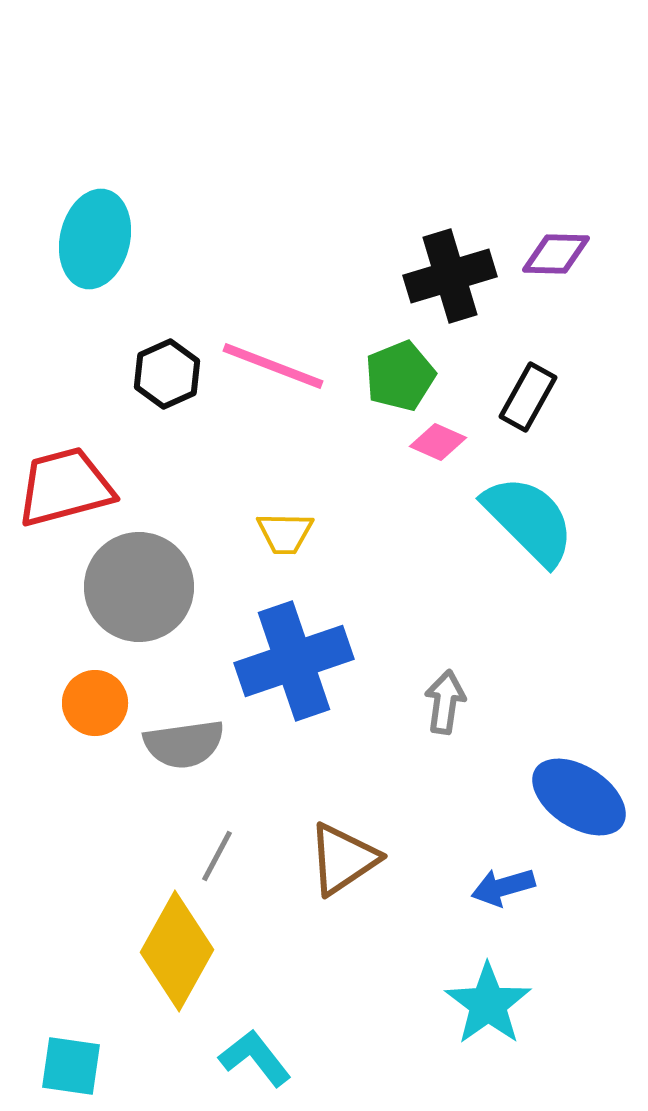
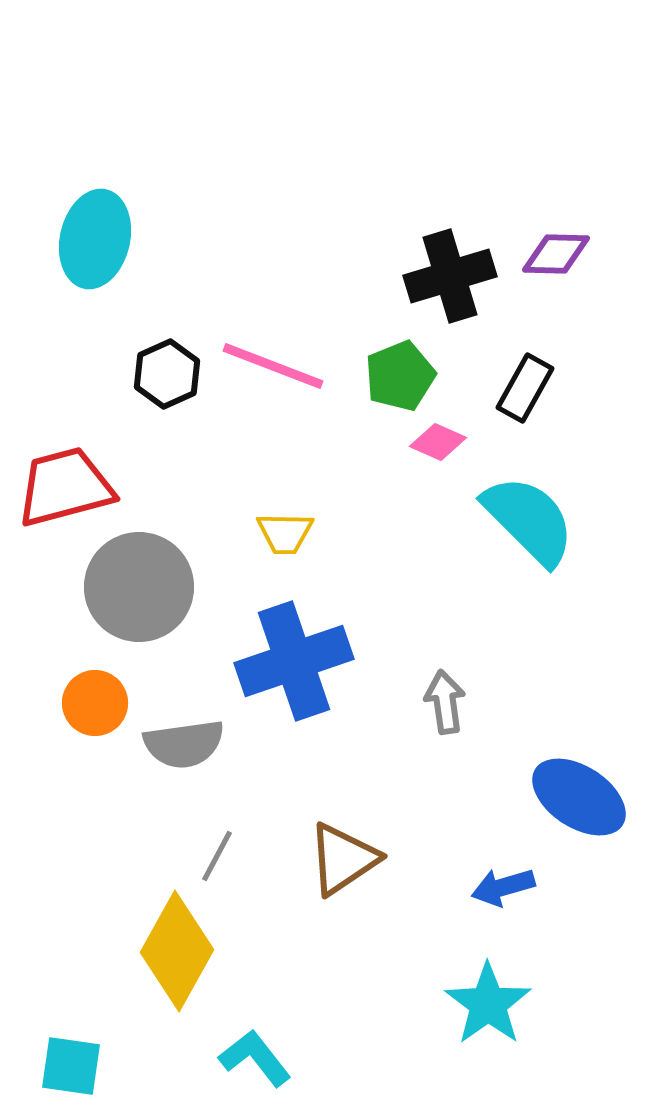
black rectangle: moved 3 px left, 9 px up
gray arrow: rotated 16 degrees counterclockwise
